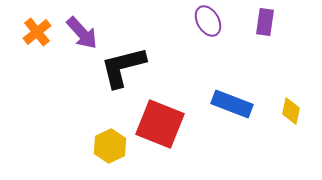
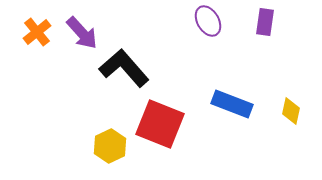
black L-shape: moved 1 px right, 1 px down; rotated 63 degrees clockwise
